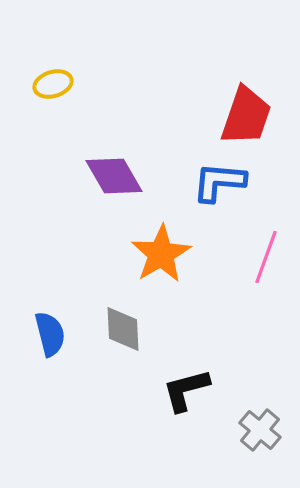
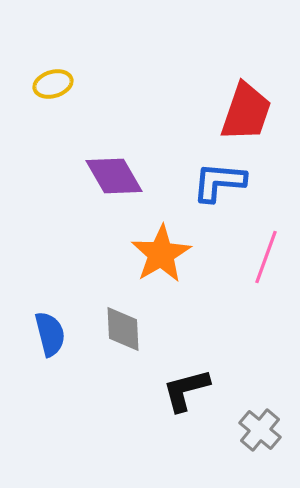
red trapezoid: moved 4 px up
